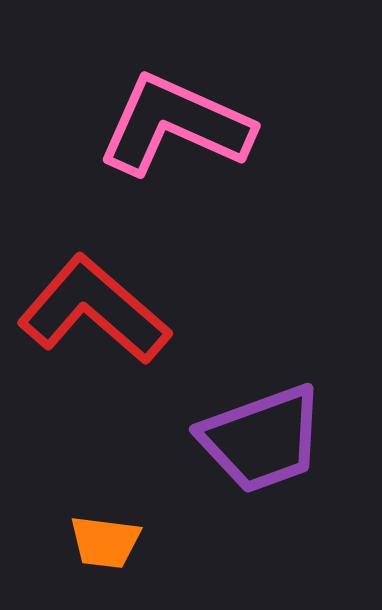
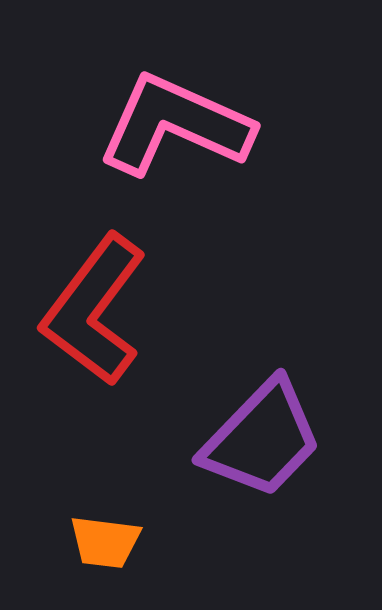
red L-shape: rotated 94 degrees counterclockwise
purple trapezoid: rotated 26 degrees counterclockwise
